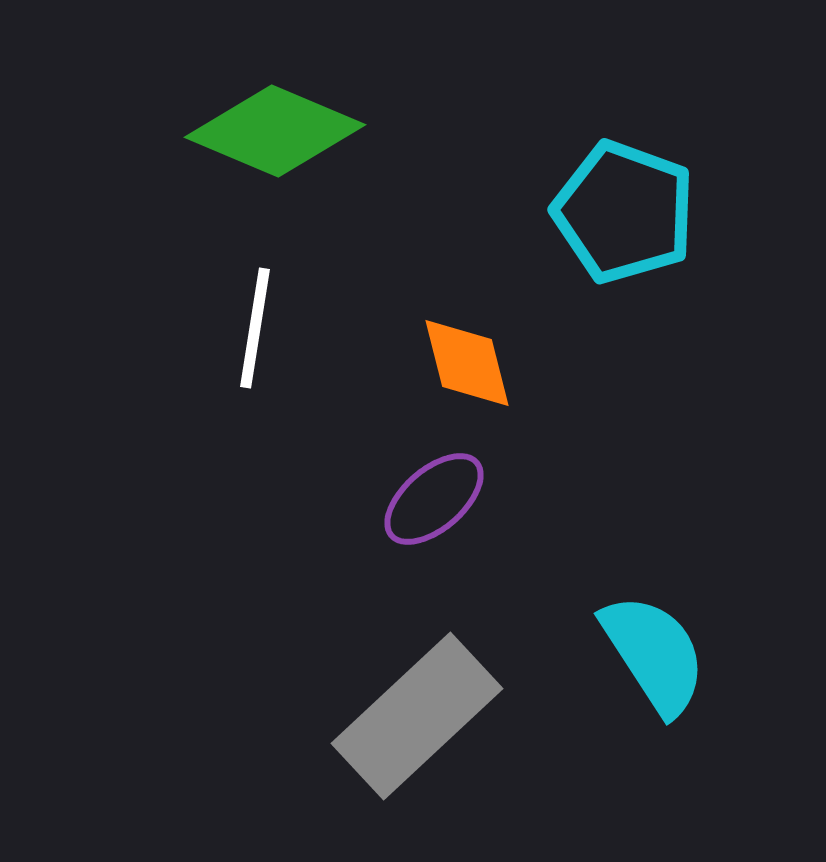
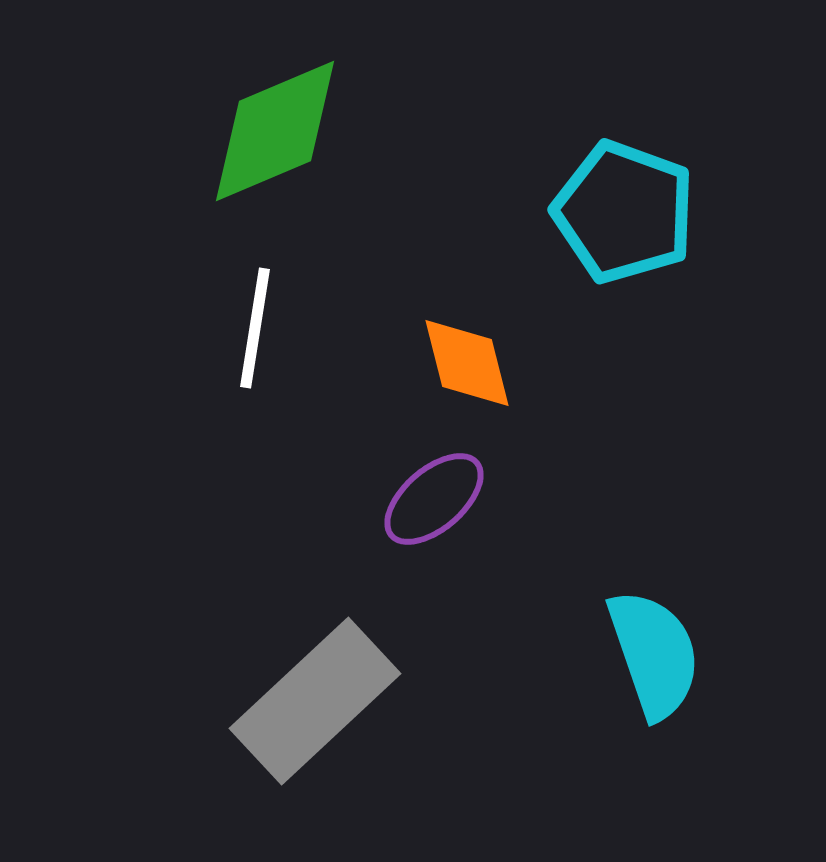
green diamond: rotated 46 degrees counterclockwise
cyan semicircle: rotated 14 degrees clockwise
gray rectangle: moved 102 px left, 15 px up
